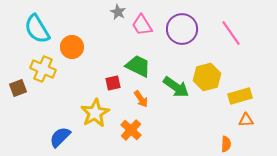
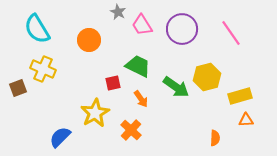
orange circle: moved 17 px right, 7 px up
orange semicircle: moved 11 px left, 6 px up
